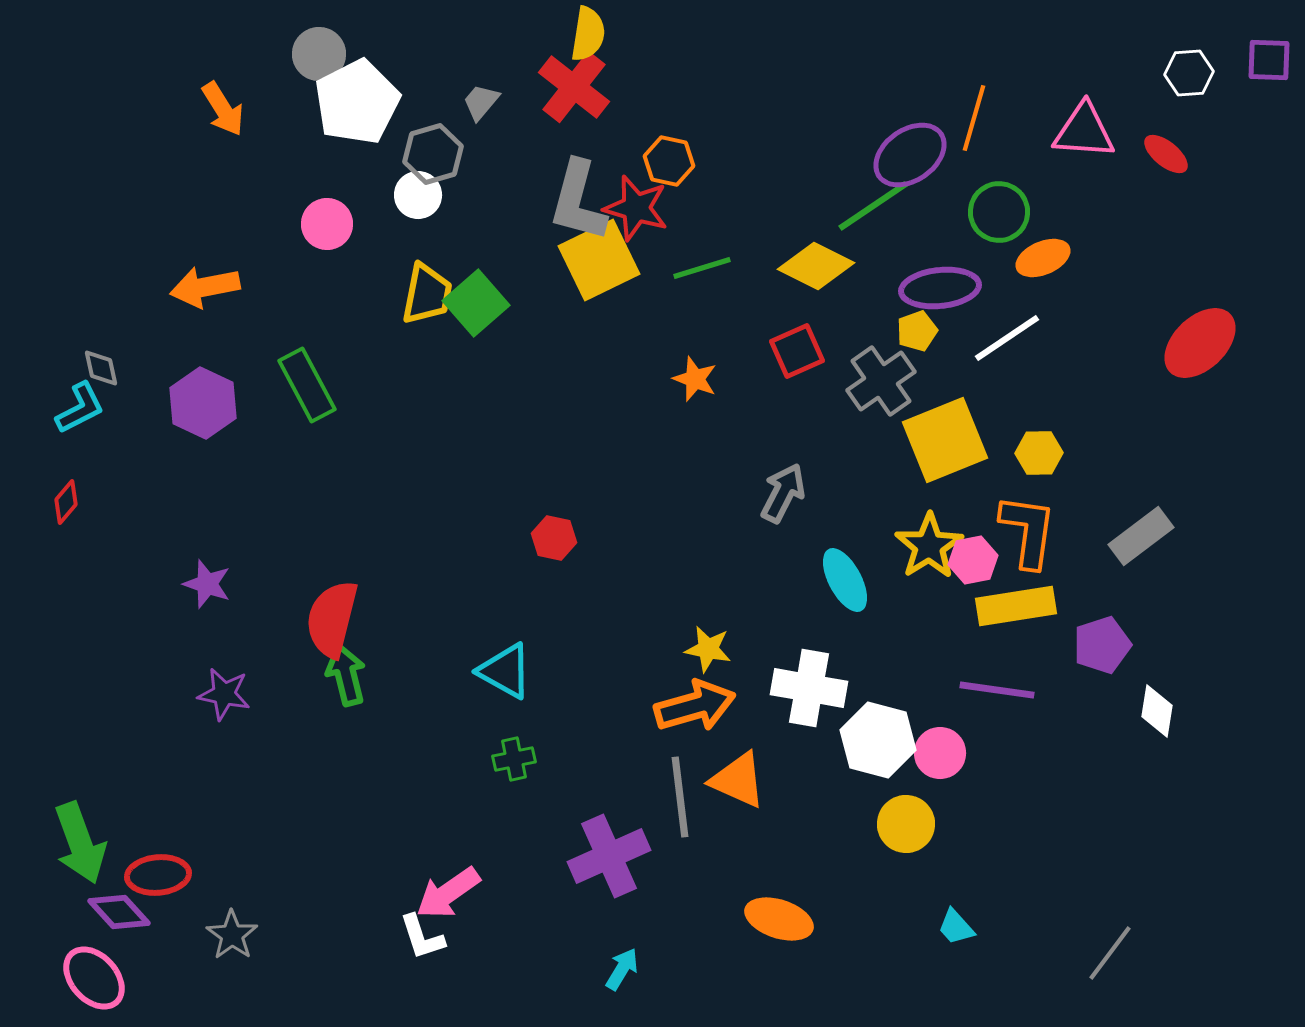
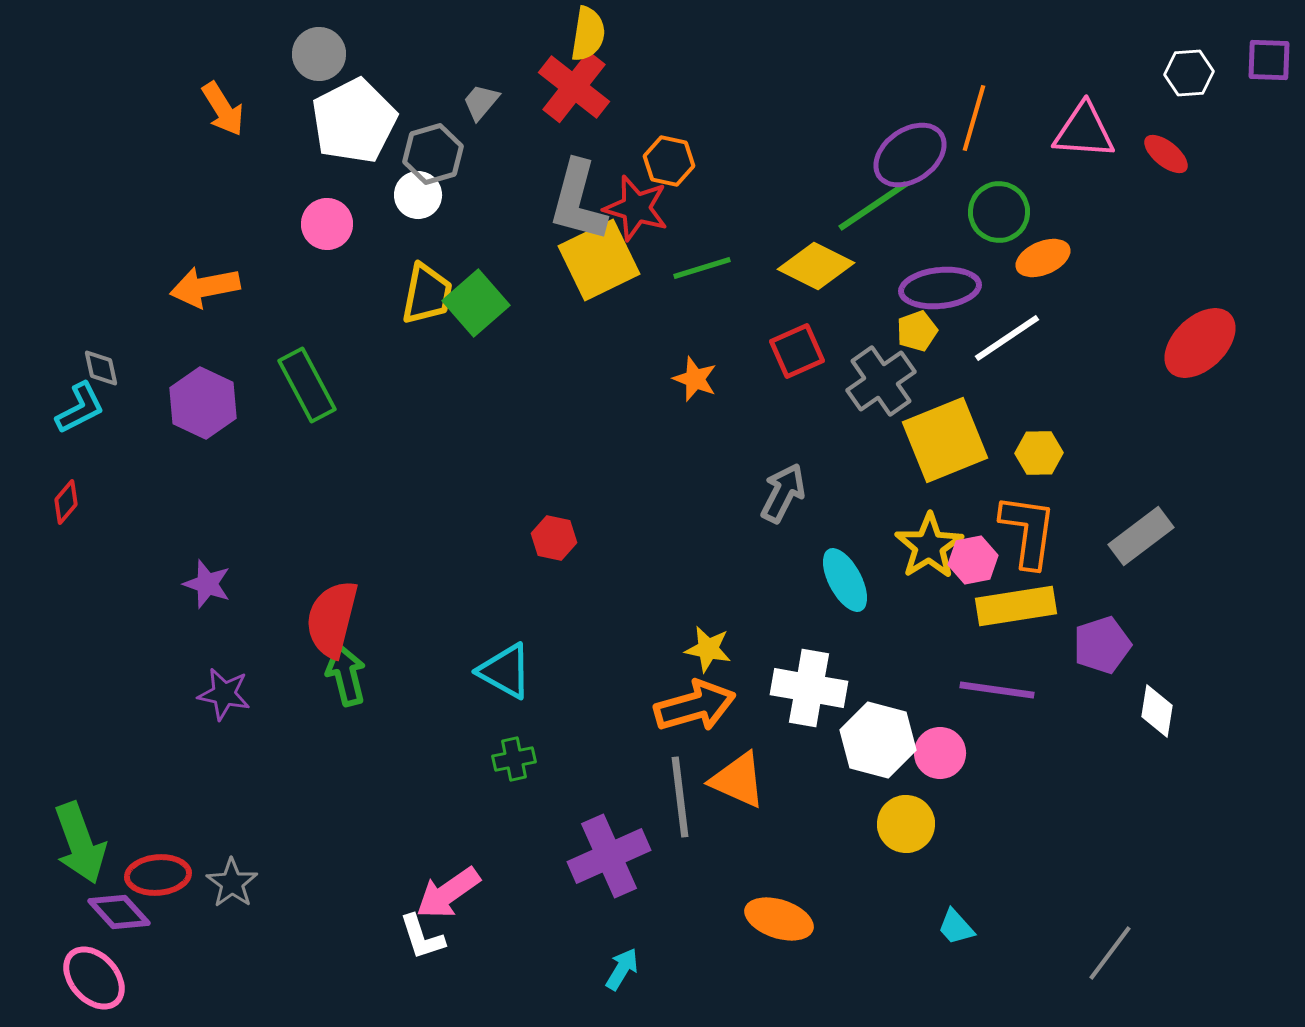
white pentagon at (357, 102): moved 3 px left, 19 px down
gray star at (232, 935): moved 52 px up
